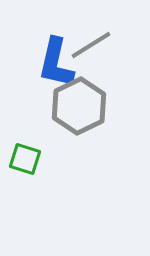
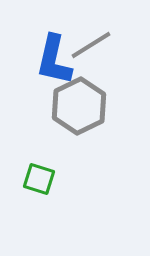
blue L-shape: moved 2 px left, 3 px up
green square: moved 14 px right, 20 px down
